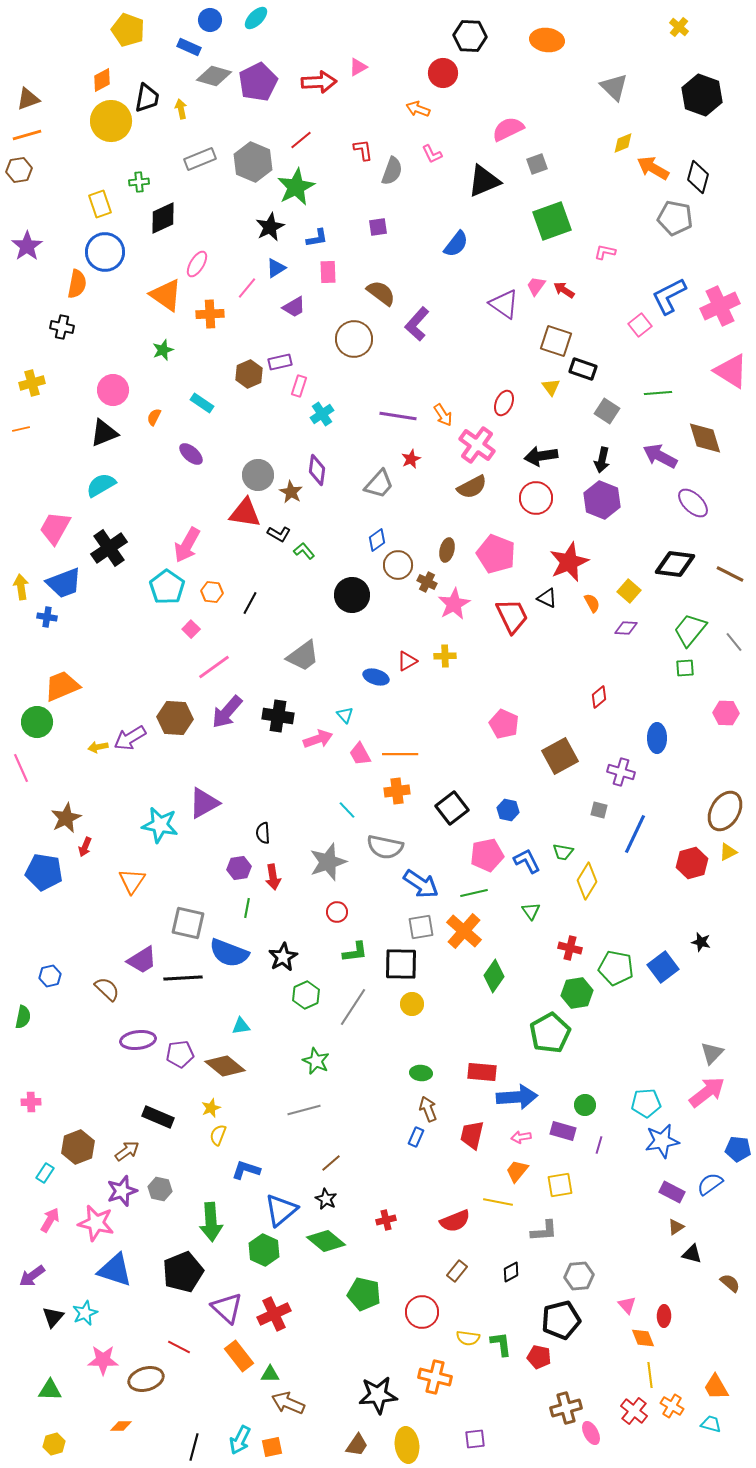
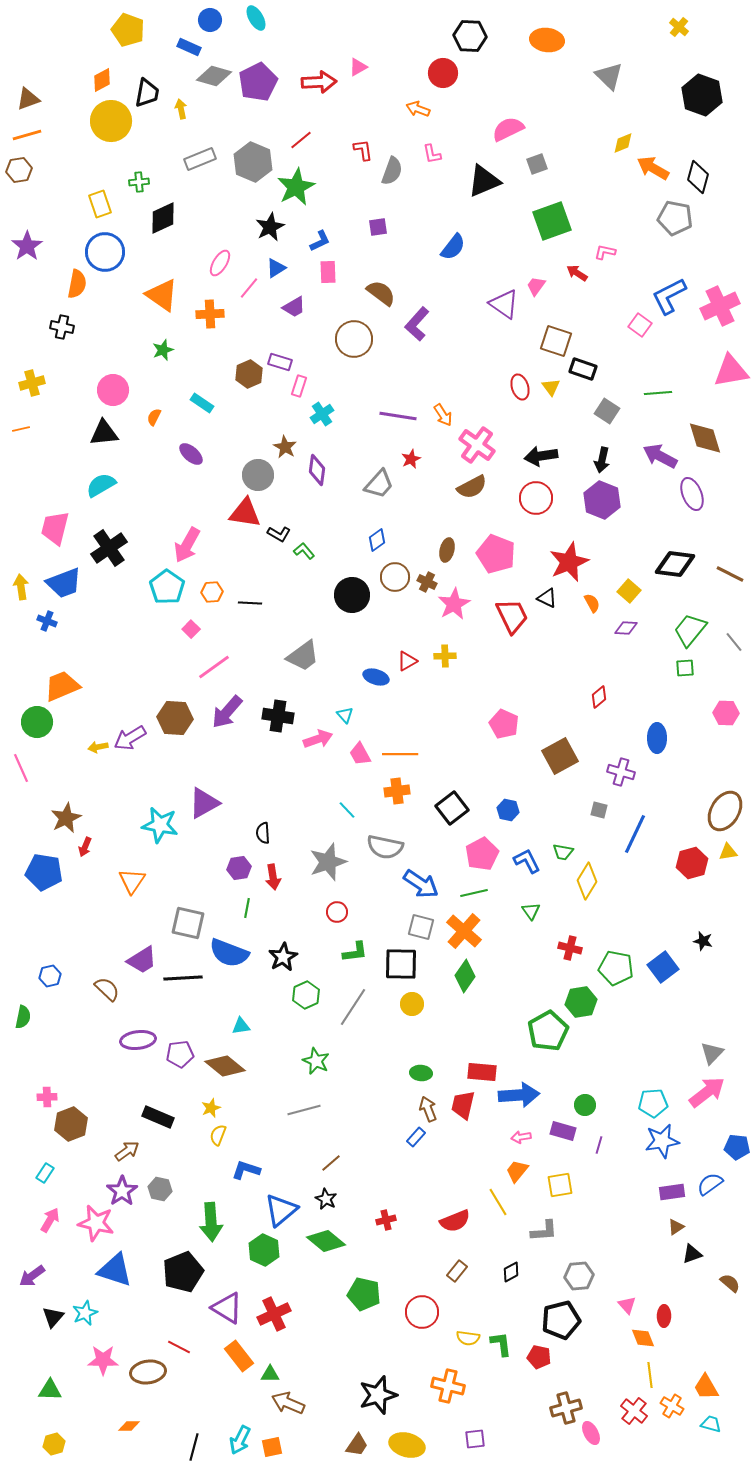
cyan ellipse at (256, 18): rotated 75 degrees counterclockwise
gray triangle at (614, 87): moved 5 px left, 11 px up
black trapezoid at (147, 98): moved 5 px up
pink L-shape at (432, 154): rotated 15 degrees clockwise
blue L-shape at (317, 238): moved 3 px right, 3 px down; rotated 15 degrees counterclockwise
blue semicircle at (456, 244): moved 3 px left, 3 px down
pink ellipse at (197, 264): moved 23 px right, 1 px up
pink line at (247, 288): moved 2 px right
red arrow at (564, 290): moved 13 px right, 17 px up
orange triangle at (166, 295): moved 4 px left
pink square at (640, 325): rotated 15 degrees counterclockwise
purple rectangle at (280, 362): rotated 30 degrees clockwise
pink triangle at (731, 371): rotated 42 degrees counterclockwise
red ellipse at (504, 403): moved 16 px right, 16 px up; rotated 40 degrees counterclockwise
black triangle at (104, 433): rotated 16 degrees clockwise
brown star at (291, 492): moved 6 px left, 45 px up
purple ellipse at (693, 503): moved 1 px left, 9 px up; rotated 24 degrees clockwise
pink trapezoid at (55, 528): rotated 15 degrees counterclockwise
brown circle at (398, 565): moved 3 px left, 12 px down
orange hexagon at (212, 592): rotated 10 degrees counterclockwise
black line at (250, 603): rotated 65 degrees clockwise
blue cross at (47, 617): moved 4 px down; rotated 12 degrees clockwise
yellow triangle at (728, 852): rotated 18 degrees clockwise
pink pentagon at (487, 855): moved 5 px left, 1 px up; rotated 16 degrees counterclockwise
gray square at (421, 927): rotated 24 degrees clockwise
black star at (701, 942): moved 2 px right, 1 px up
green diamond at (494, 976): moved 29 px left
green hexagon at (577, 993): moved 4 px right, 9 px down
green pentagon at (550, 1033): moved 2 px left, 2 px up
blue arrow at (517, 1097): moved 2 px right, 2 px up
pink cross at (31, 1102): moved 16 px right, 5 px up
cyan pentagon at (646, 1103): moved 7 px right
red trapezoid at (472, 1135): moved 9 px left, 30 px up
blue rectangle at (416, 1137): rotated 18 degrees clockwise
brown hexagon at (78, 1147): moved 7 px left, 23 px up
blue pentagon at (738, 1149): moved 1 px left, 2 px up
purple star at (122, 1191): rotated 16 degrees counterclockwise
purple rectangle at (672, 1192): rotated 35 degrees counterclockwise
yellow line at (498, 1202): rotated 48 degrees clockwise
black triangle at (692, 1254): rotated 35 degrees counterclockwise
purple triangle at (227, 1308): rotated 12 degrees counterclockwise
orange cross at (435, 1377): moved 13 px right, 9 px down
brown ellipse at (146, 1379): moved 2 px right, 7 px up; rotated 8 degrees clockwise
orange trapezoid at (716, 1387): moved 10 px left
black star at (378, 1395): rotated 12 degrees counterclockwise
orange diamond at (121, 1426): moved 8 px right
yellow ellipse at (407, 1445): rotated 68 degrees counterclockwise
